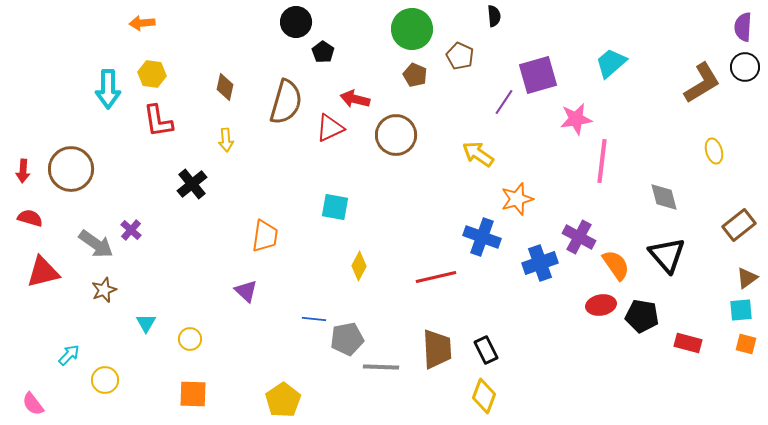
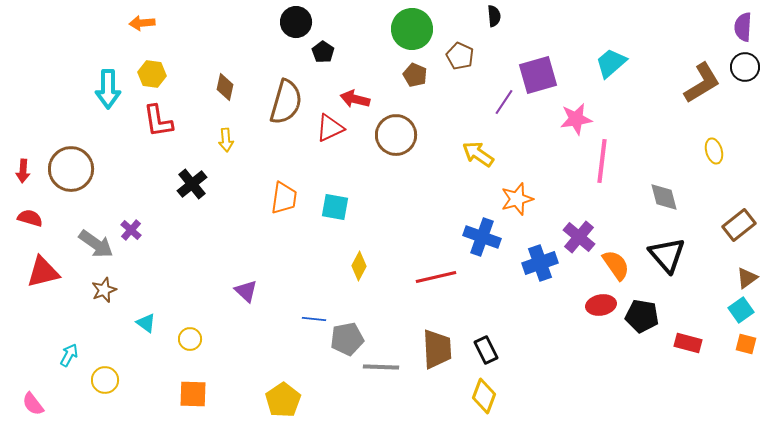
orange trapezoid at (265, 236): moved 19 px right, 38 px up
purple cross at (579, 237): rotated 12 degrees clockwise
cyan square at (741, 310): rotated 30 degrees counterclockwise
cyan triangle at (146, 323): rotated 25 degrees counterclockwise
cyan arrow at (69, 355): rotated 15 degrees counterclockwise
